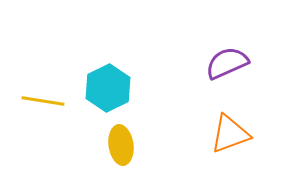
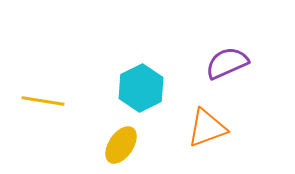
cyan hexagon: moved 33 px right
orange triangle: moved 23 px left, 6 px up
yellow ellipse: rotated 42 degrees clockwise
